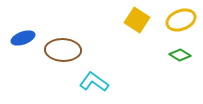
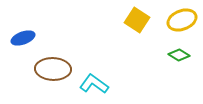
yellow ellipse: moved 1 px right
brown ellipse: moved 10 px left, 19 px down
green diamond: moved 1 px left
cyan L-shape: moved 2 px down
